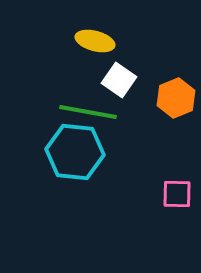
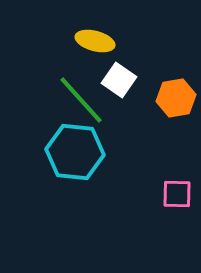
orange hexagon: rotated 12 degrees clockwise
green line: moved 7 px left, 12 px up; rotated 38 degrees clockwise
